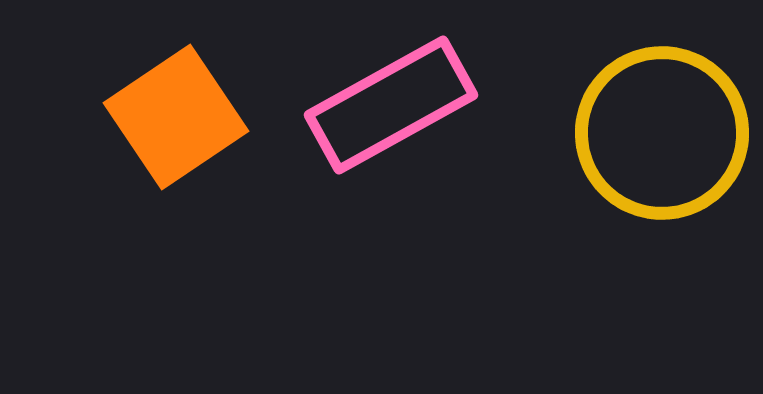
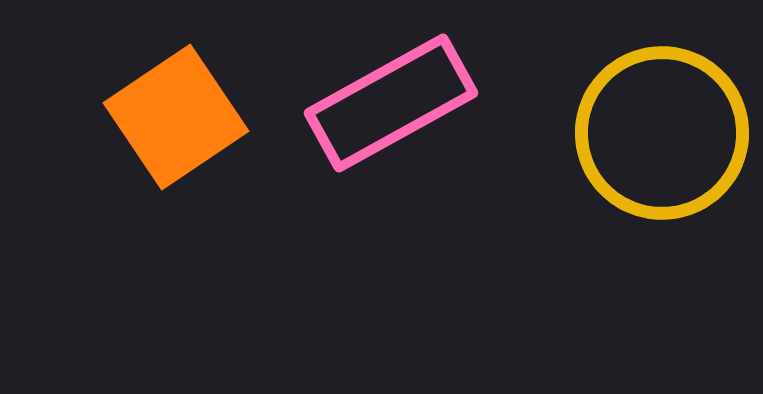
pink rectangle: moved 2 px up
